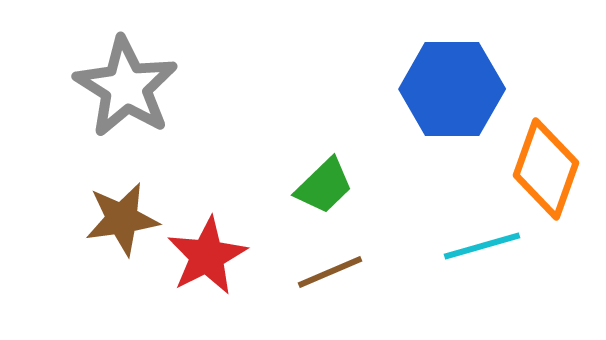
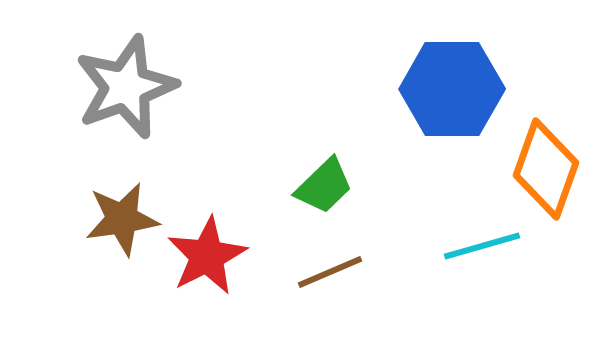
gray star: rotated 20 degrees clockwise
